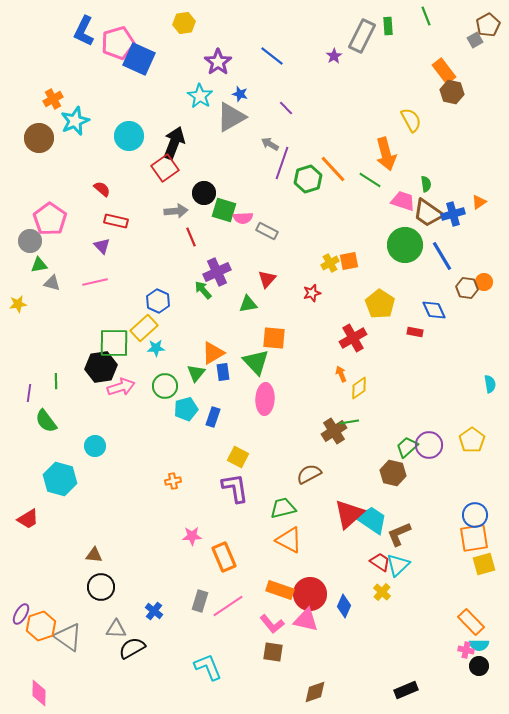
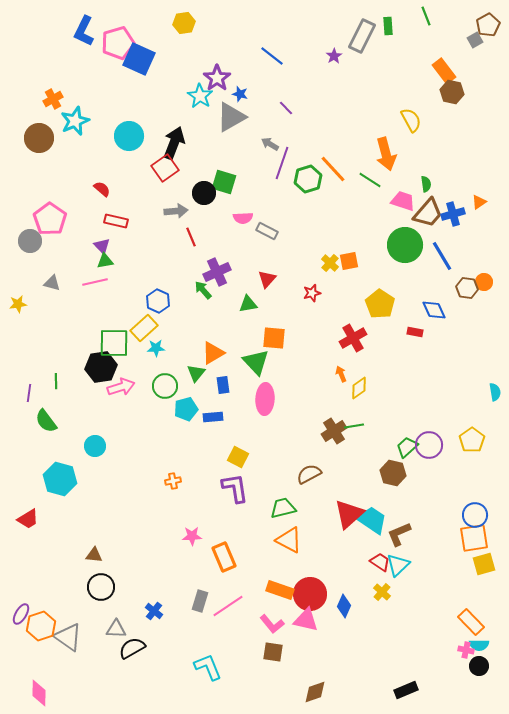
purple star at (218, 62): moved 1 px left, 16 px down
green square at (224, 210): moved 28 px up
brown trapezoid at (428, 213): rotated 84 degrees counterclockwise
yellow cross at (330, 263): rotated 18 degrees counterclockwise
green triangle at (39, 265): moved 66 px right, 4 px up
blue rectangle at (223, 372): moved 13 px down
cyan semicircle at (490, 384): moved 5 px right, 8 px down
blue rectangle at (213, 417): rotated 66 degrees clockwise
green line at (349, 422): moved 5 px right, 4 px down
